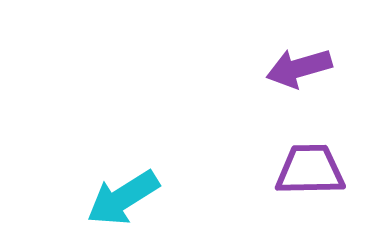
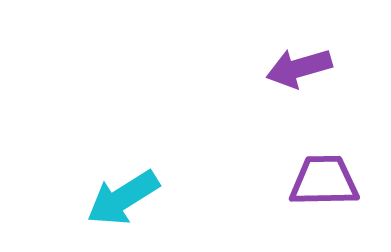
purple trapezoid: moved 14 px right, 11 px down
